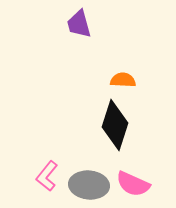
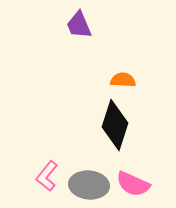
purple trapezoid: moved 1 px down; rotated 8 degrees counterclockwise
